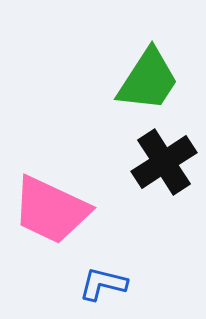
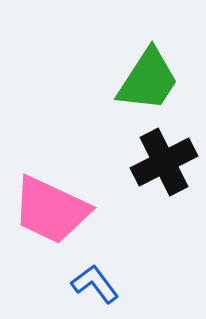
black cross: rotated 6 degrees clockwise
blue L-shape: moved 8 px left; rotated 39 degrees clockwise
